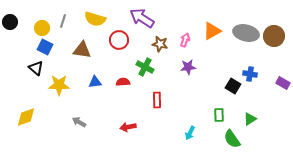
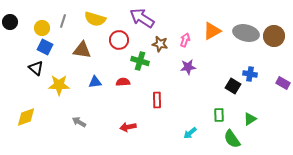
green cross: moved 5 px left, 6 px up; rotated 12 degrees counterclockwise
cyan arrow: rotated 24 degrees clockwise
